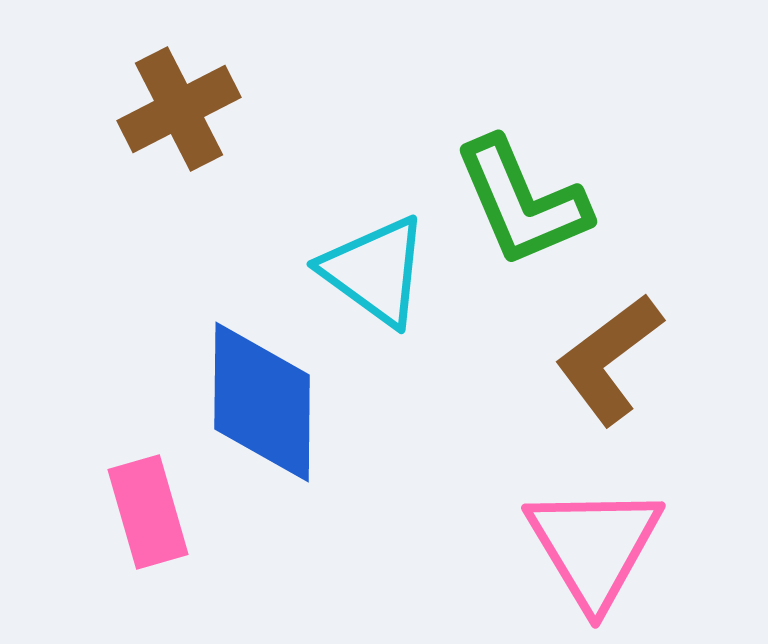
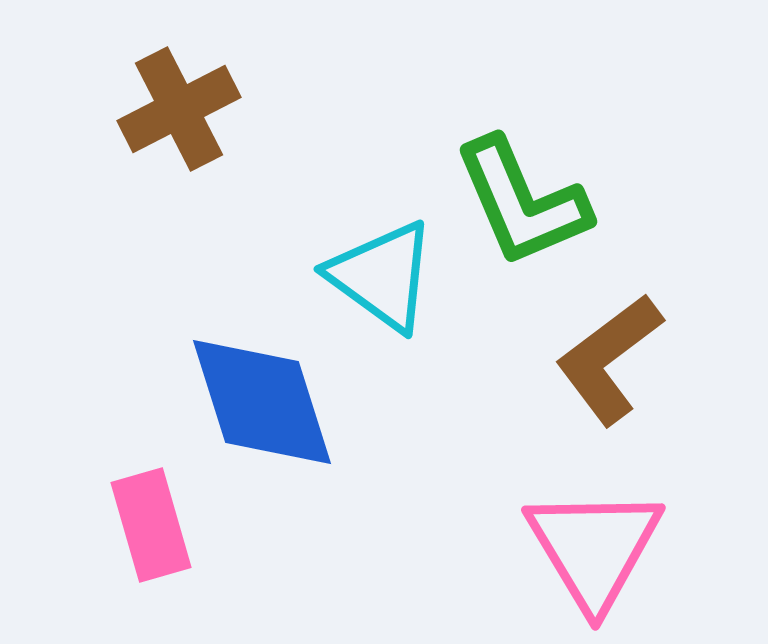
cyan triangle: moved 7 px right, 5 px down
blue diamond: rotated 18 degrees counterclockwise
pink rectangle: moved 3 px right, 13 px down
pink triangle: moved 2 px down
